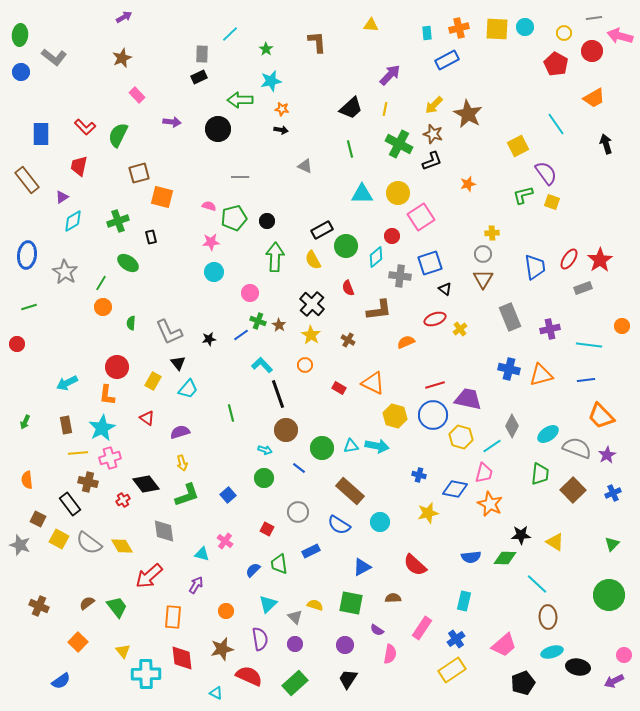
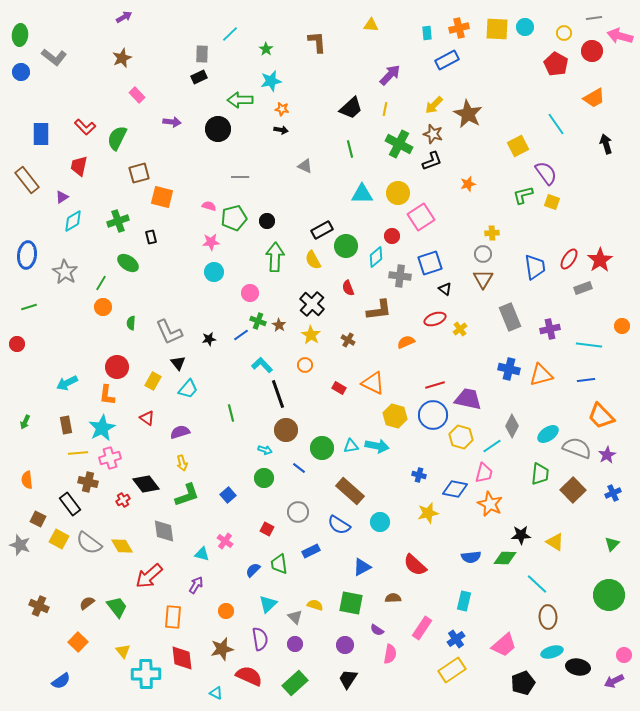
green semicircle at (118, 135): moved 1 px left, 3 px down
